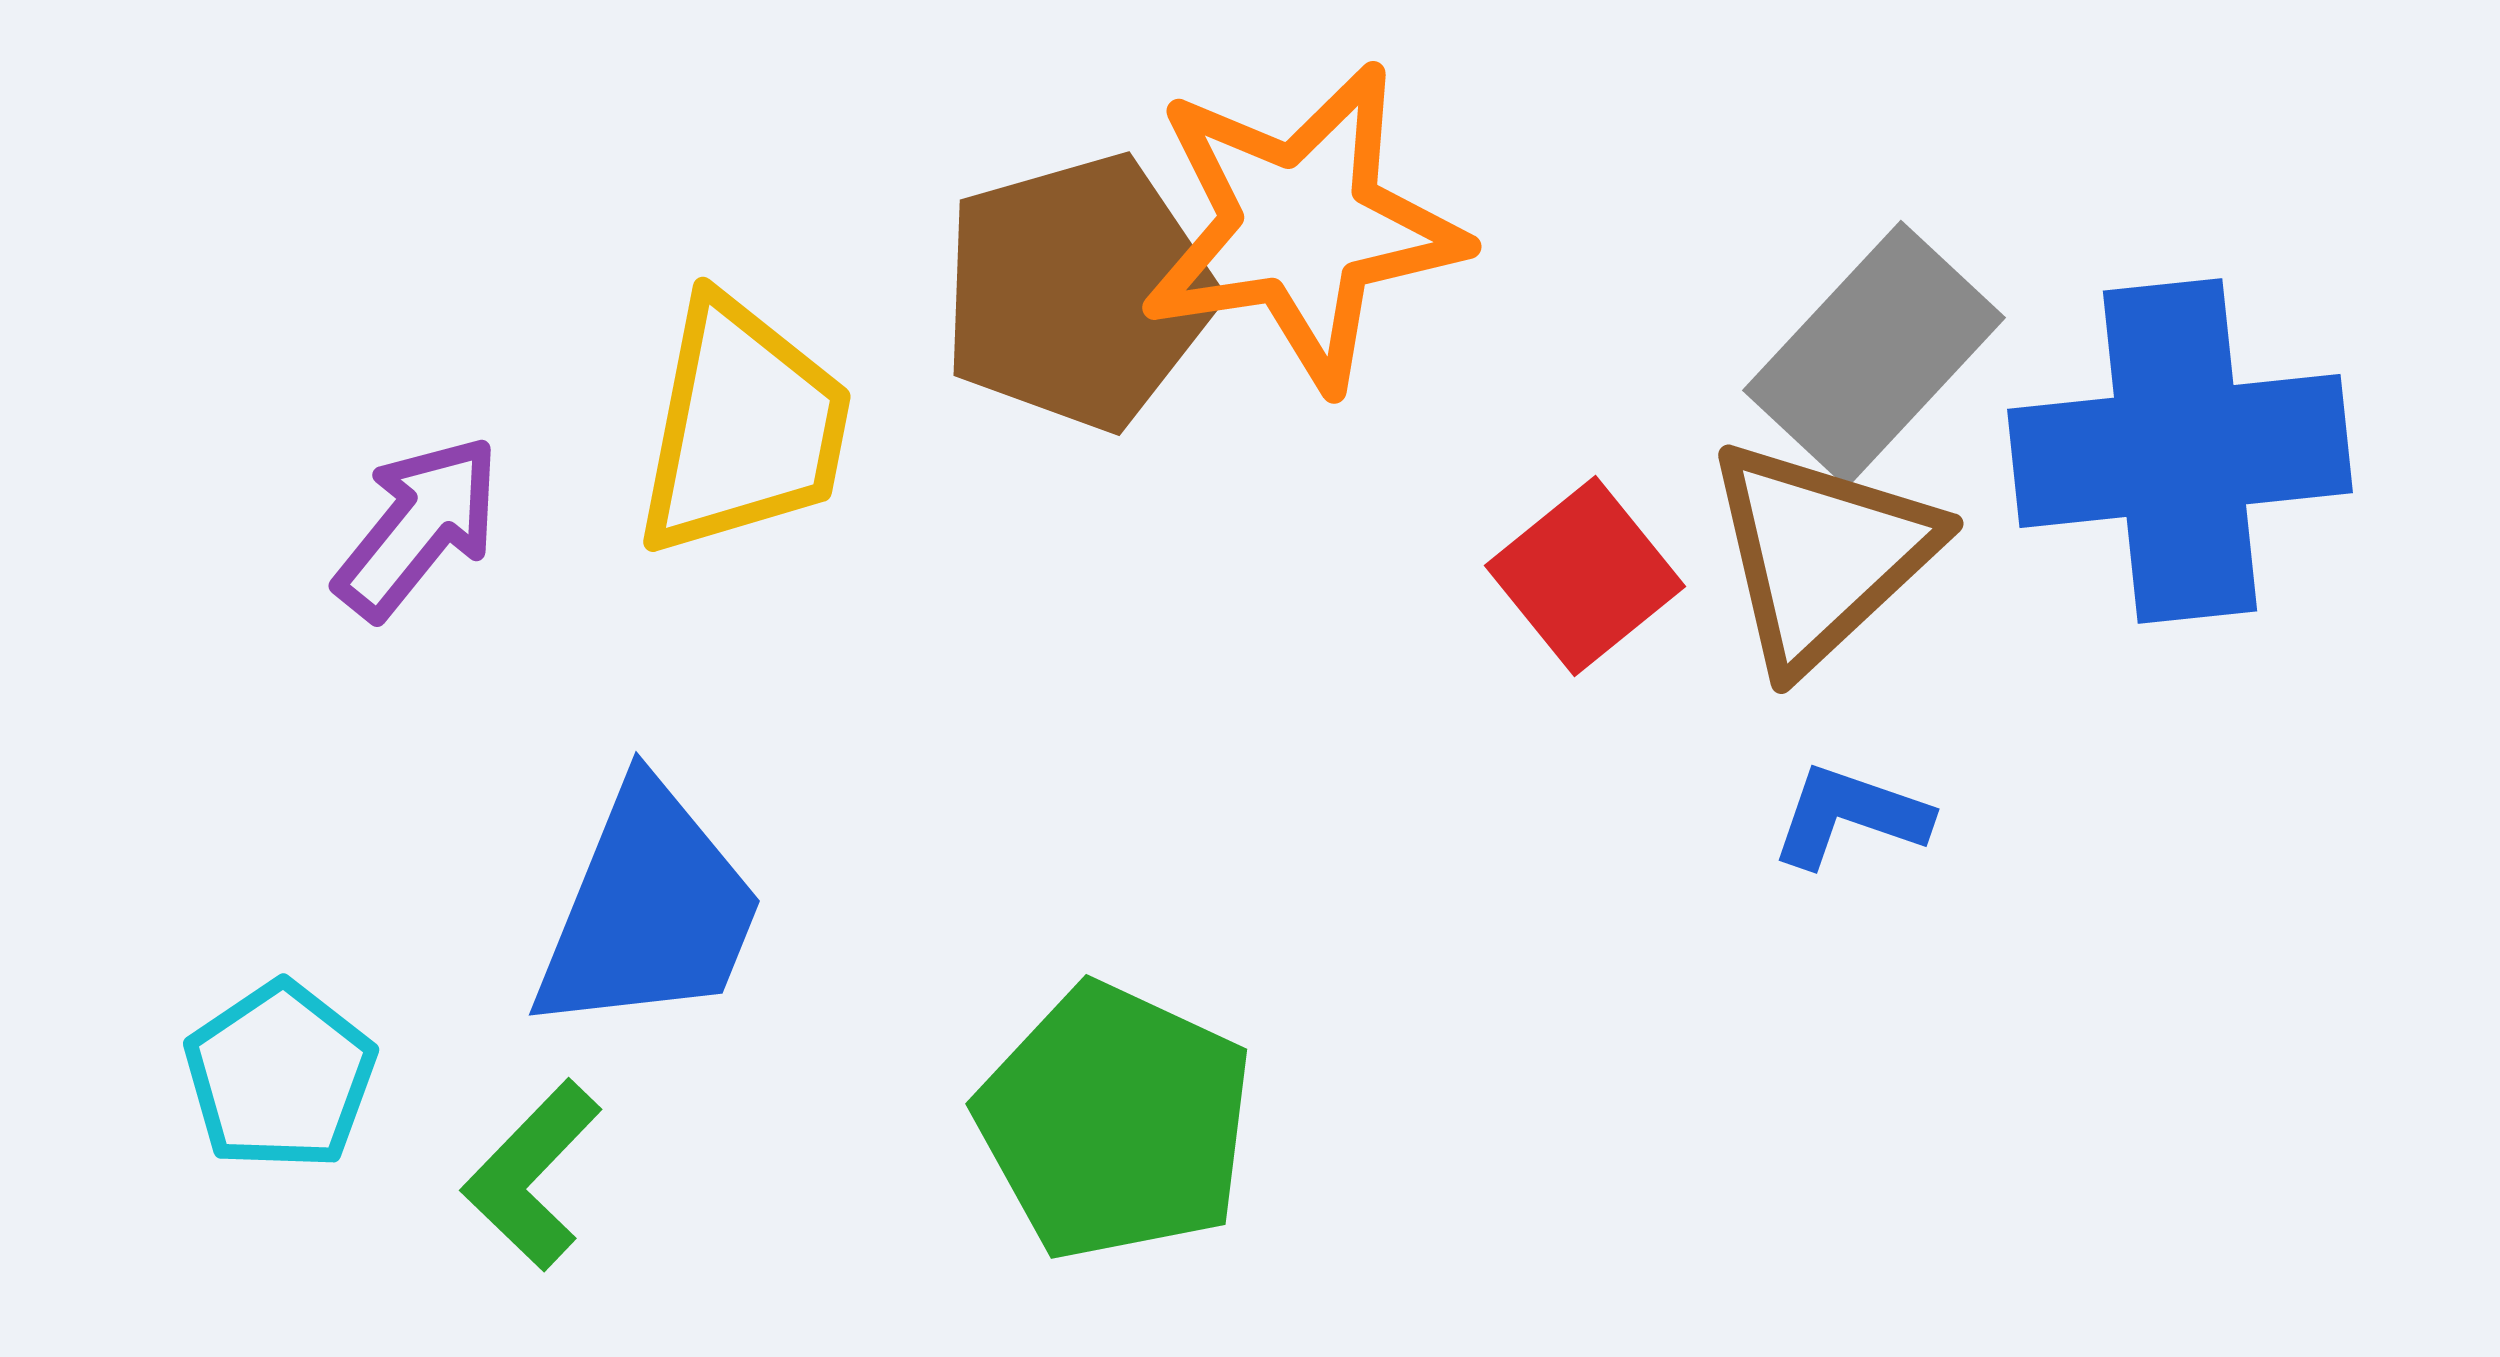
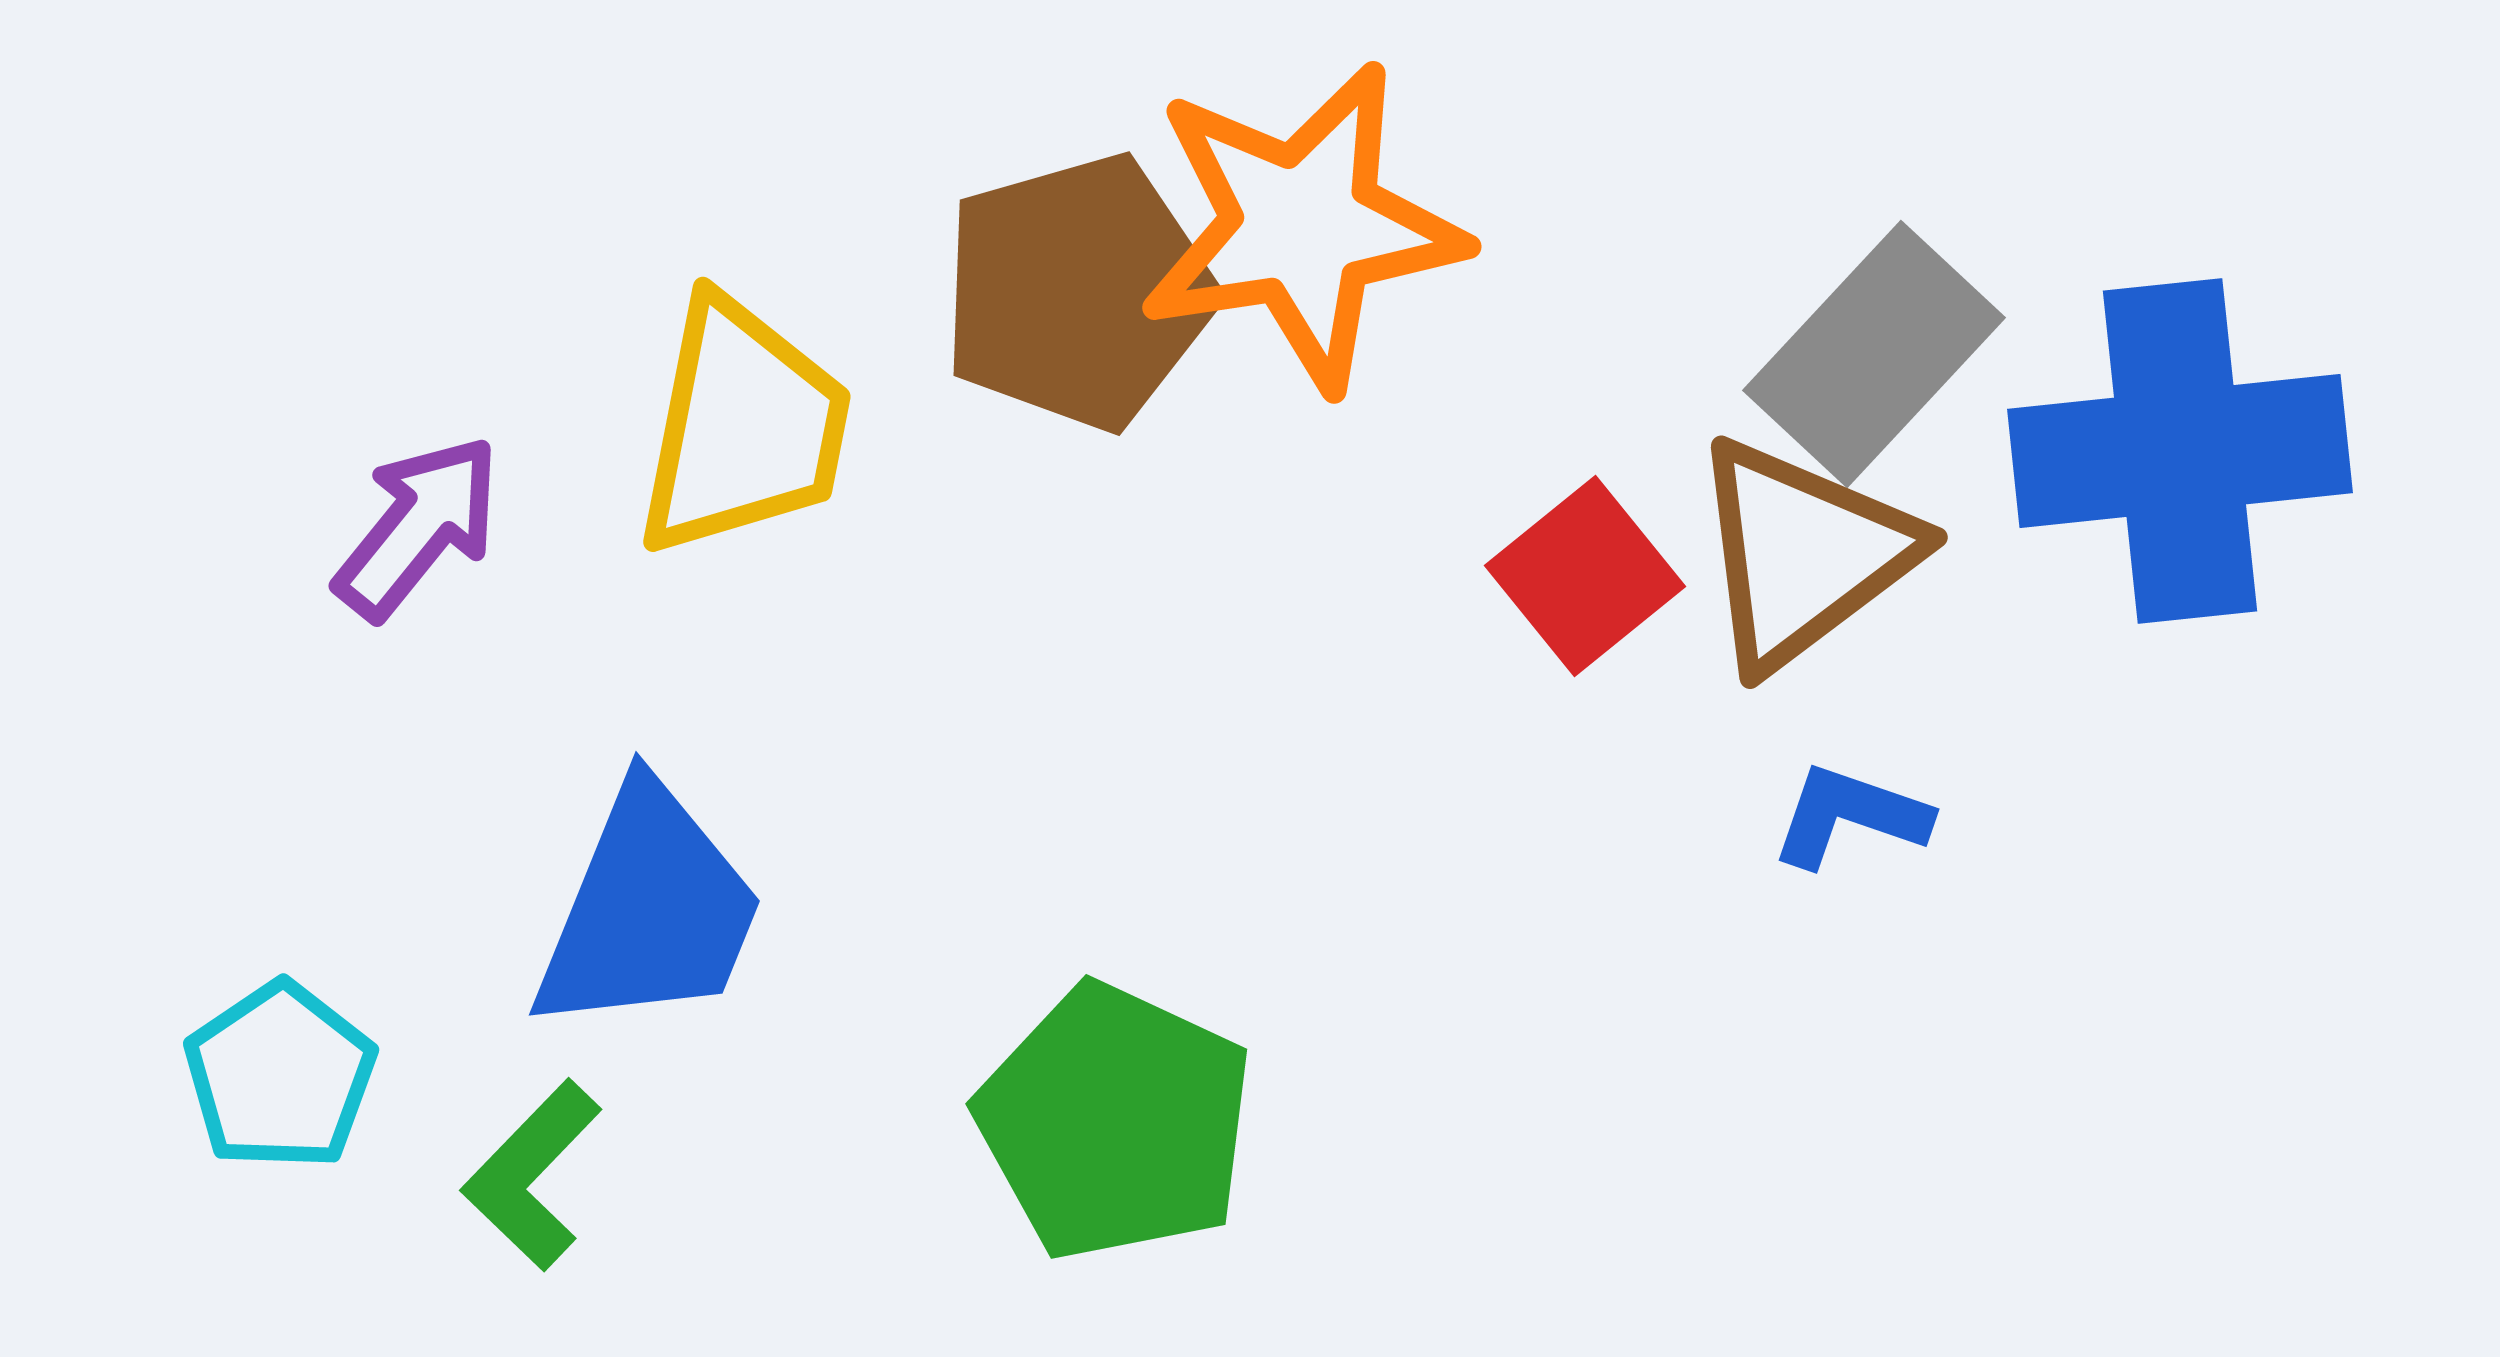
brown triangle: moved 18 px left; rotated 6 degrees clockwise
